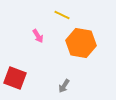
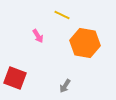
orange hexagon: moved 4 px right
gray arrow: moved 1 px right
